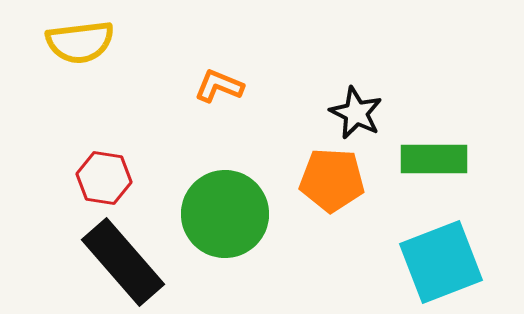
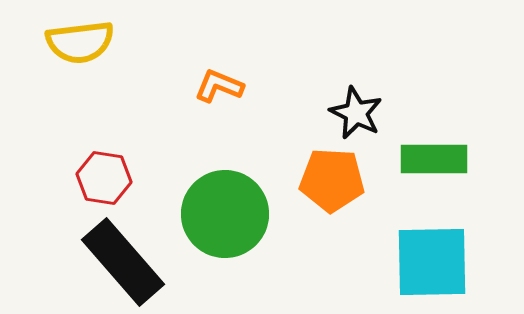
cyan square: moved 9 px left; rotated 20 degrees clockwise
